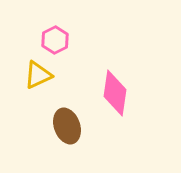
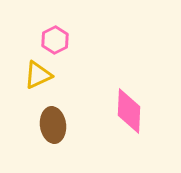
pink diamond: moved 14 px right, 18 px down; rotated 6 degrees counterclockwise
brown ellipse: moved 14 px left, 1 px up; rotated 12 degrees clockwise
